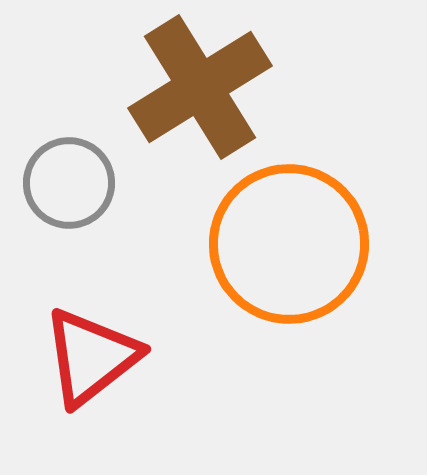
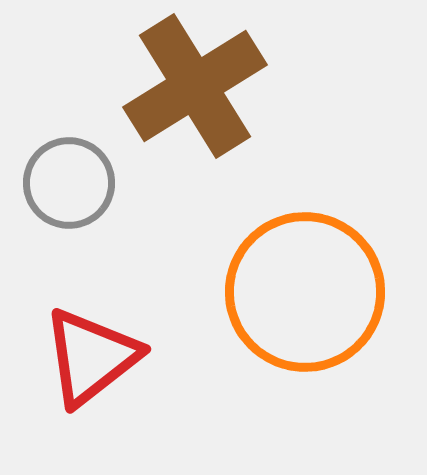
brown cross: moved 5 px left, 1 px up
orange circle: moved 16 px right, 48 px down
